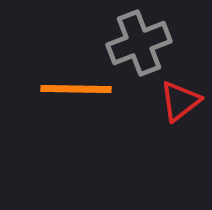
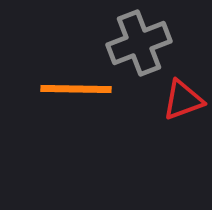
red triangle: moved 3 px right, 1 px up; rotated 18 degrees clockwise
